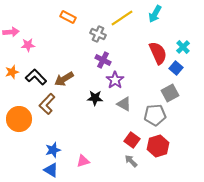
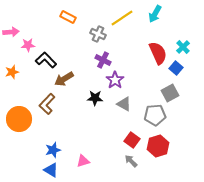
black L-shape: moved 10 px right, 17 px up
